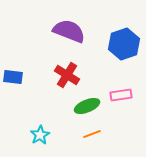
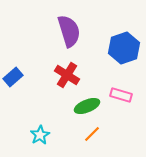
purple semicircle: rotated 52 degrees clockwise
blue hexagon: moved 4 px down
blue rectangle: rotated 48 degrees counterclockwise
pink rectangle: rotated 25 degrees clockwise
orange line: rotated 24 degrees counterclockwise
